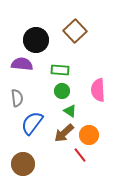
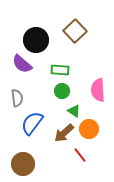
purple semicircle: rotated 145 degrees counterclockwise
green triangle: moved 4 px right
orange circle: moved 6 px up
